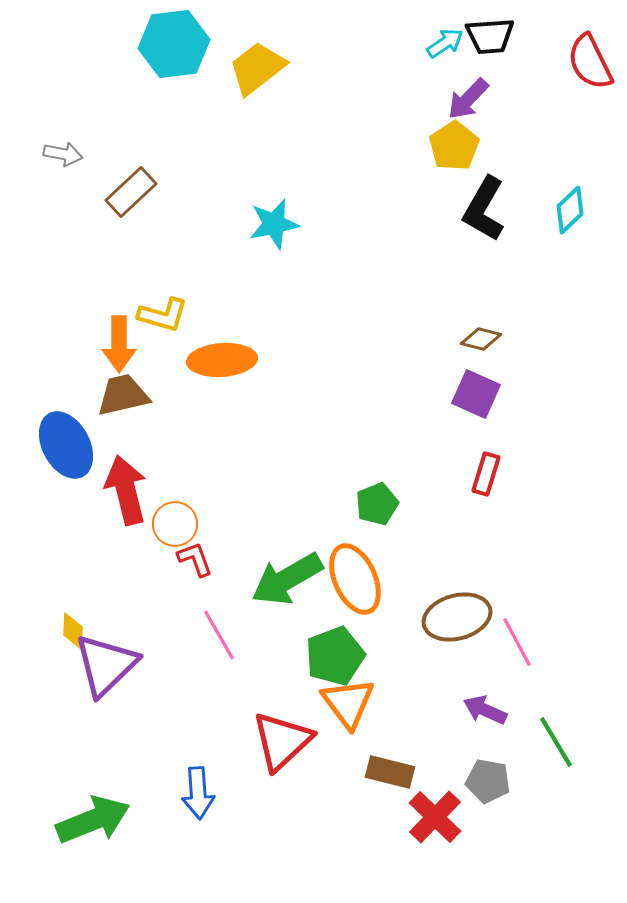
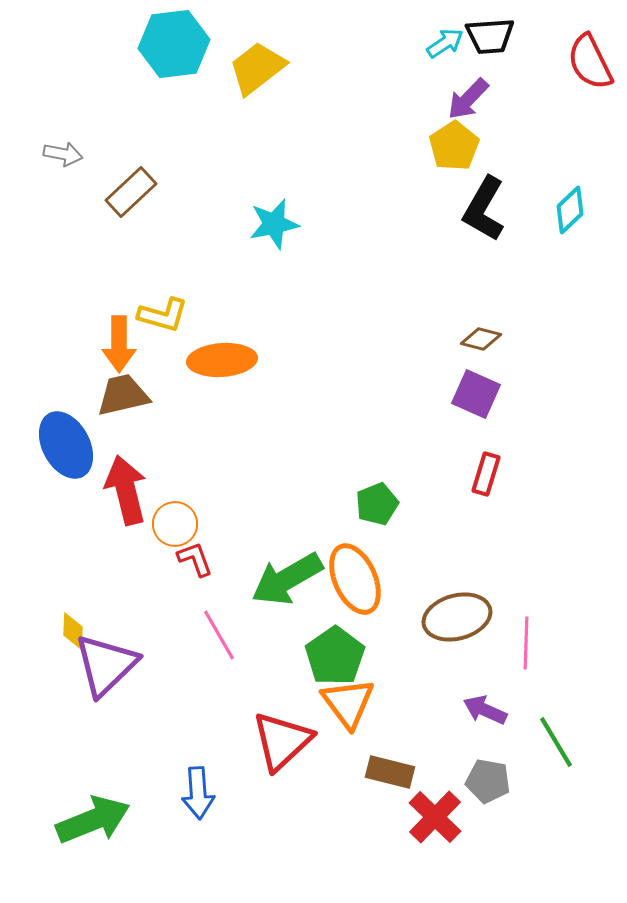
pink line at (517, 642): moved 9 px right, 1 px down; rotated 30 degrees clockwise
green pentagon at (335, 656): rotated 14 degrees counterclockwise
